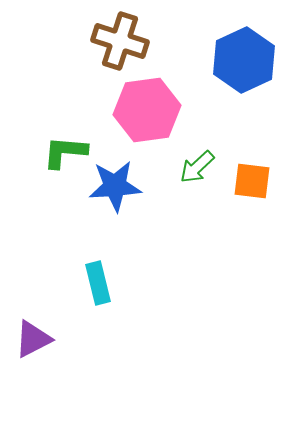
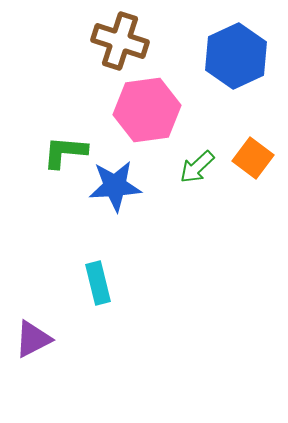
blue hexagon: moved 8 px left, 4 px up
orange square: moved 1 px right, 23 px up; rotated 30 degrees clockwise
